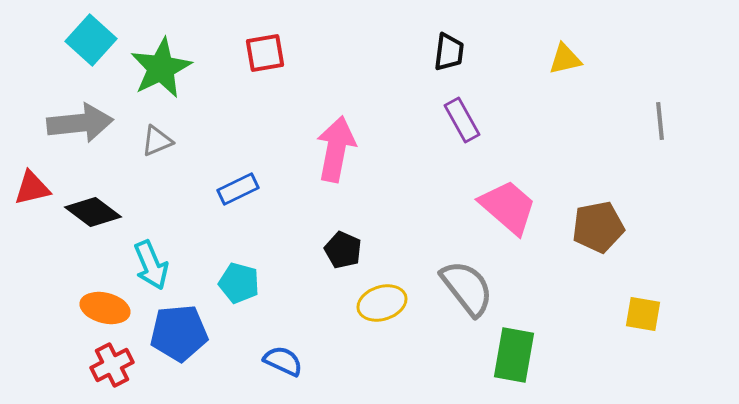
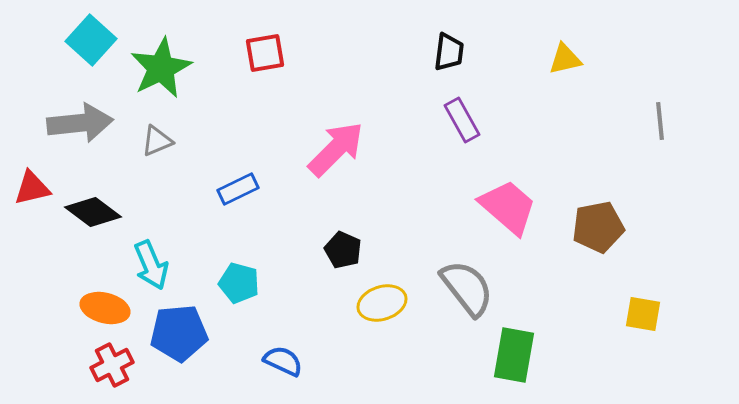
pink arrow: rotated 34 degrees clockwise
